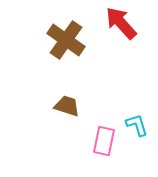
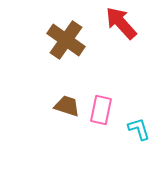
cyan L-shape: moved 2 px right, 4 px down
pink rectangle: moved 3 px left, 31 px up
